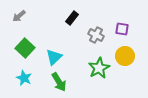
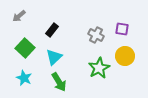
black rectangle: moved 20 px left, 12 px down
